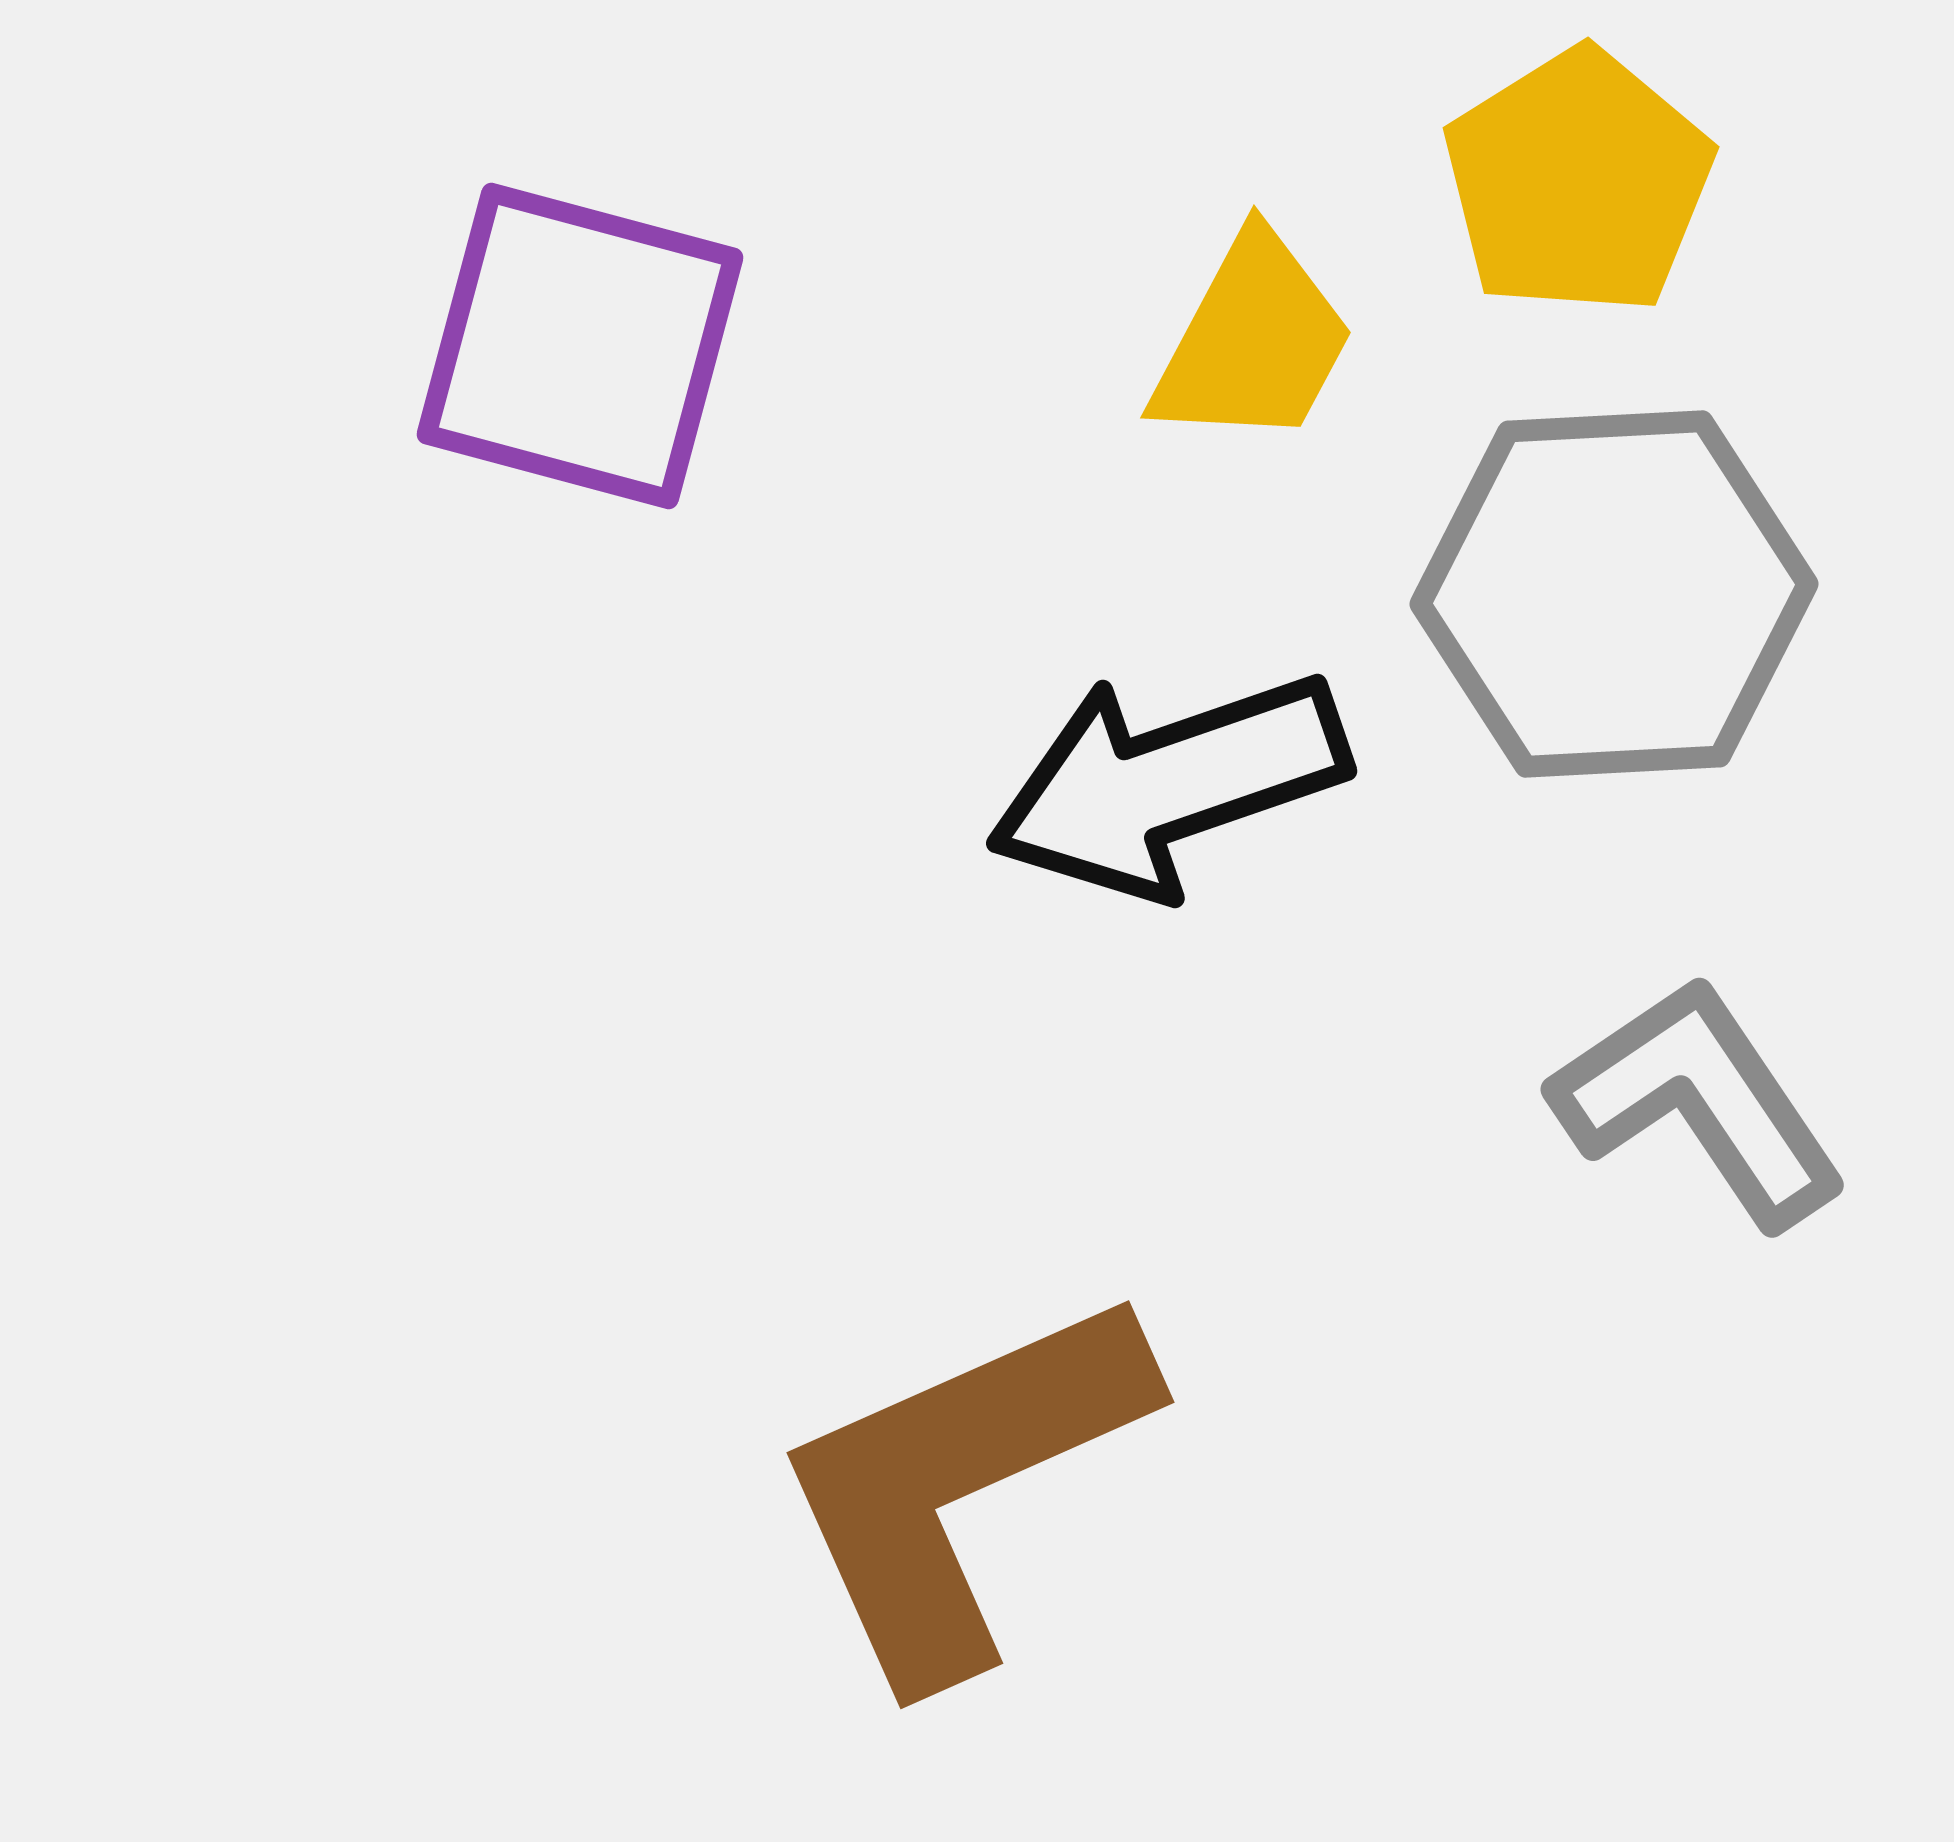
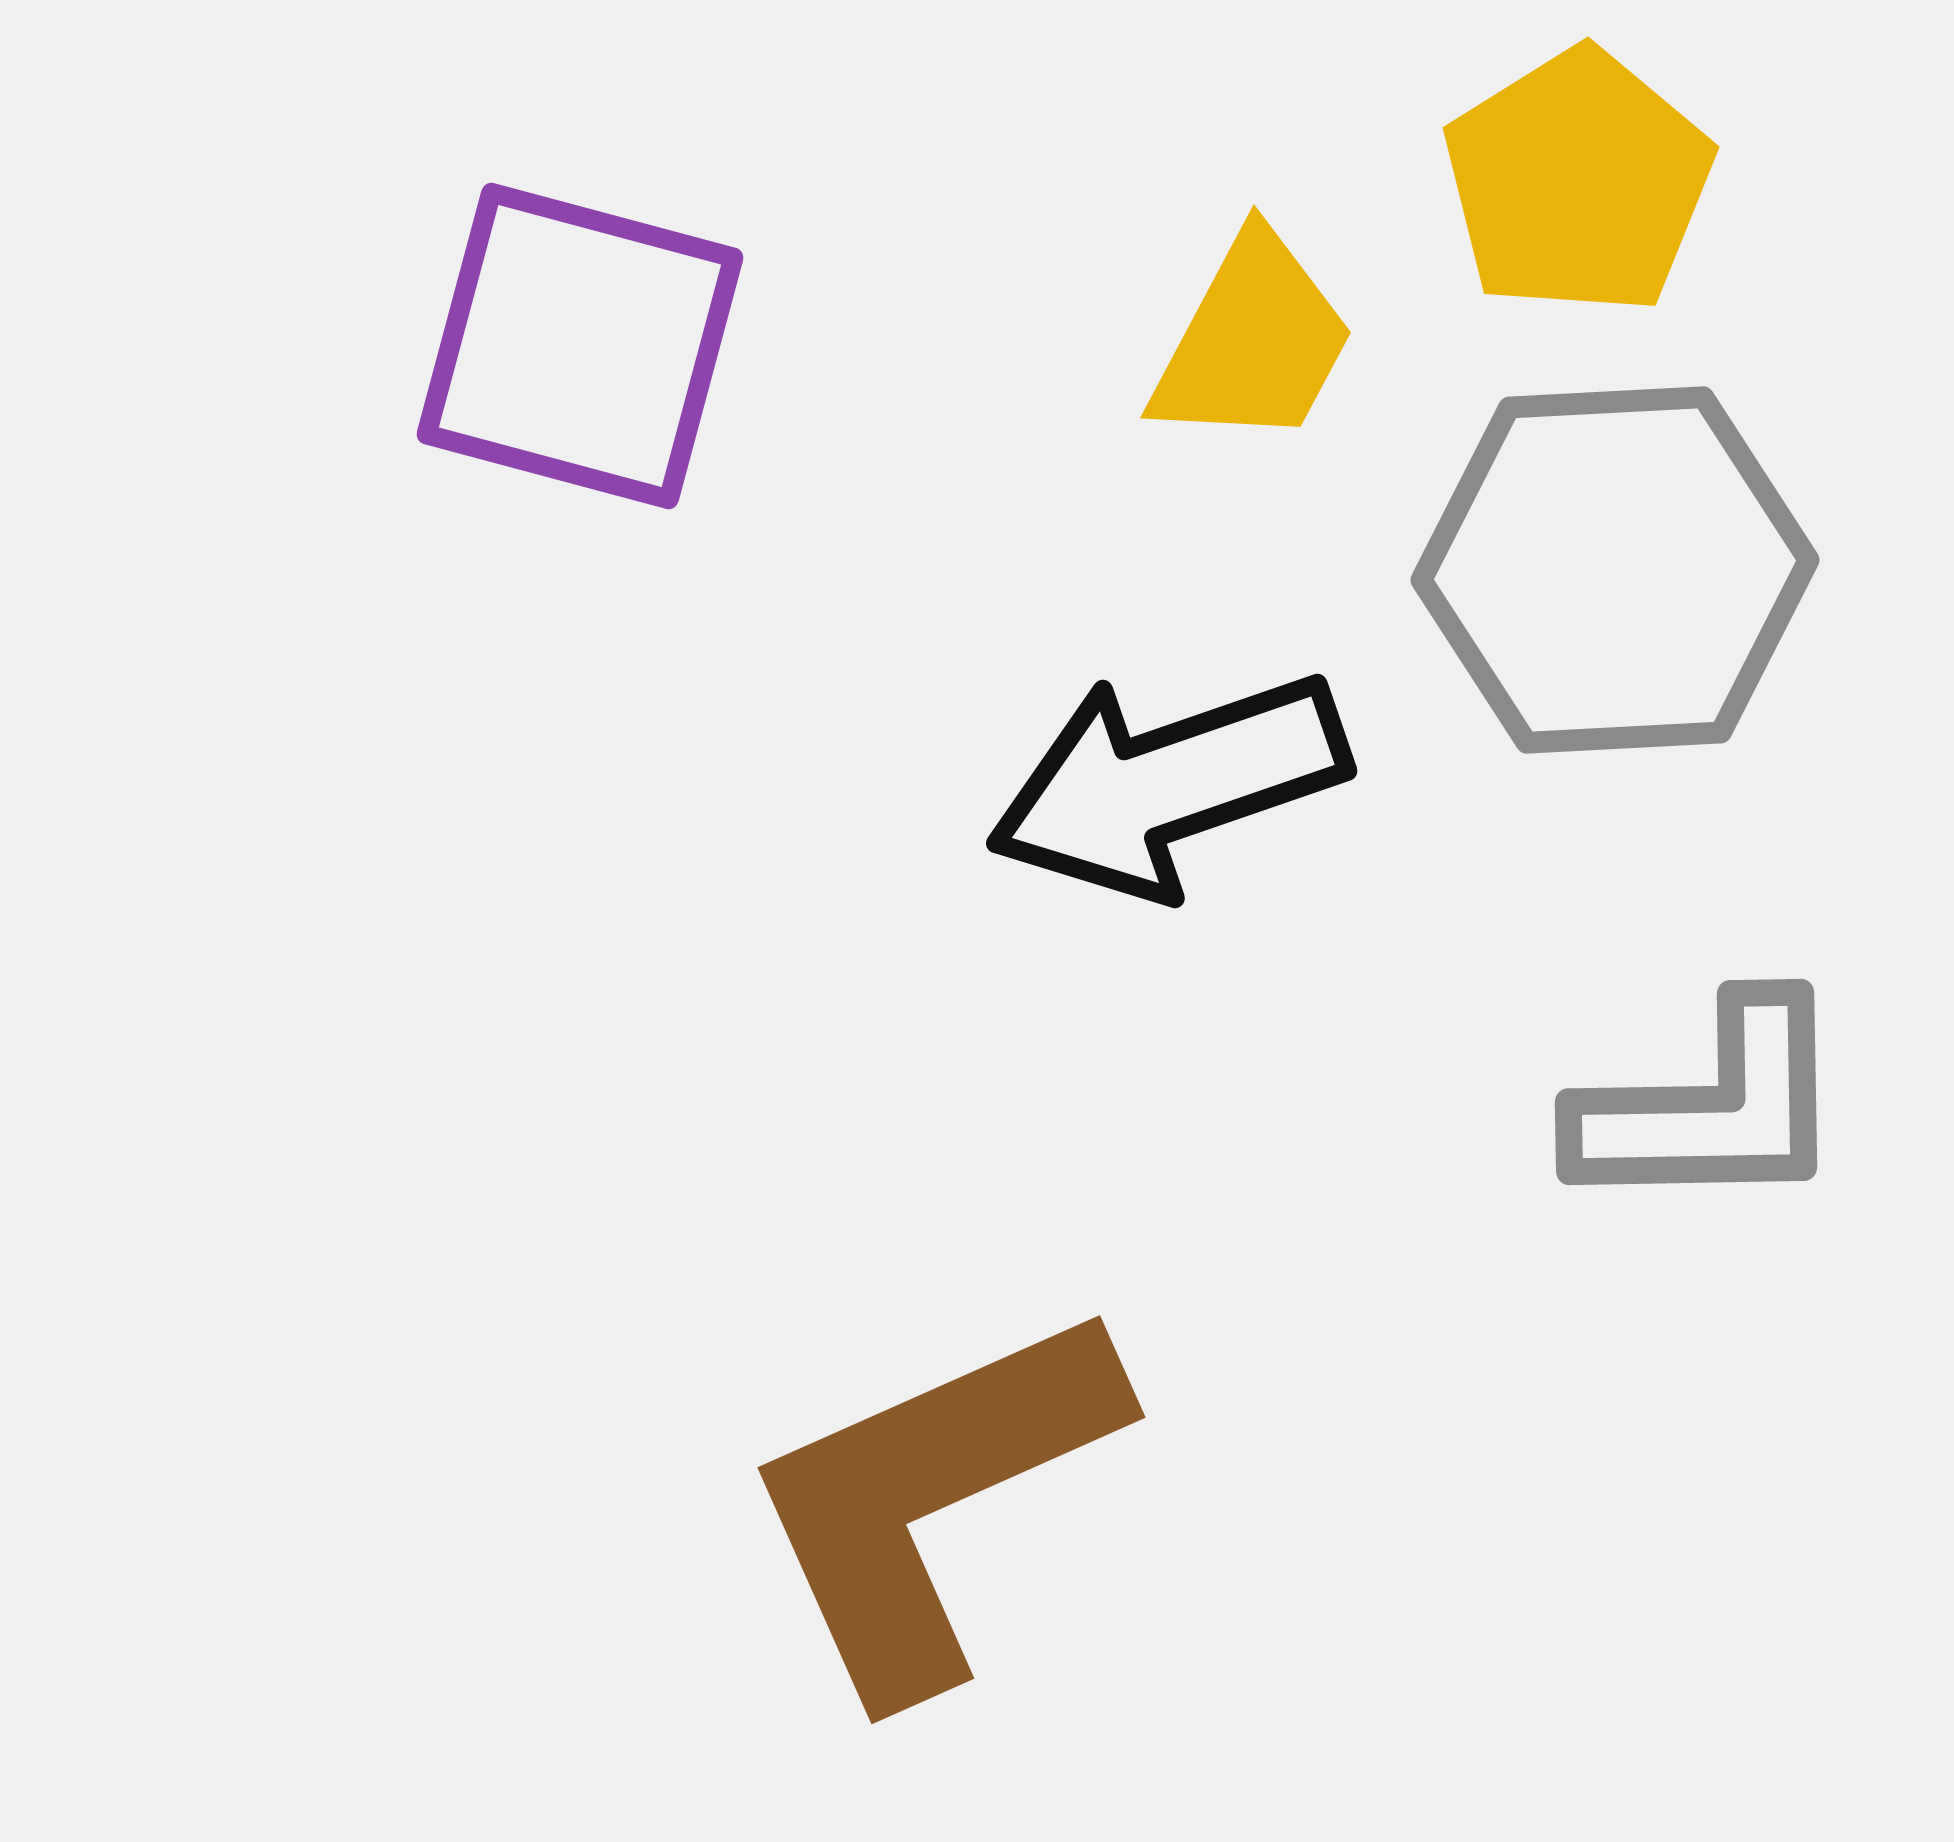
gray hexagon: moved 1 px right, 24 px up
gray L-shape: moved 12 px right, 5 px down; rotated 123 degrees clockwise
brown L-shape: moved 29 px left, 15 px down
